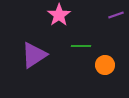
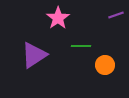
pink star: moved 1 px left, 3 px down
